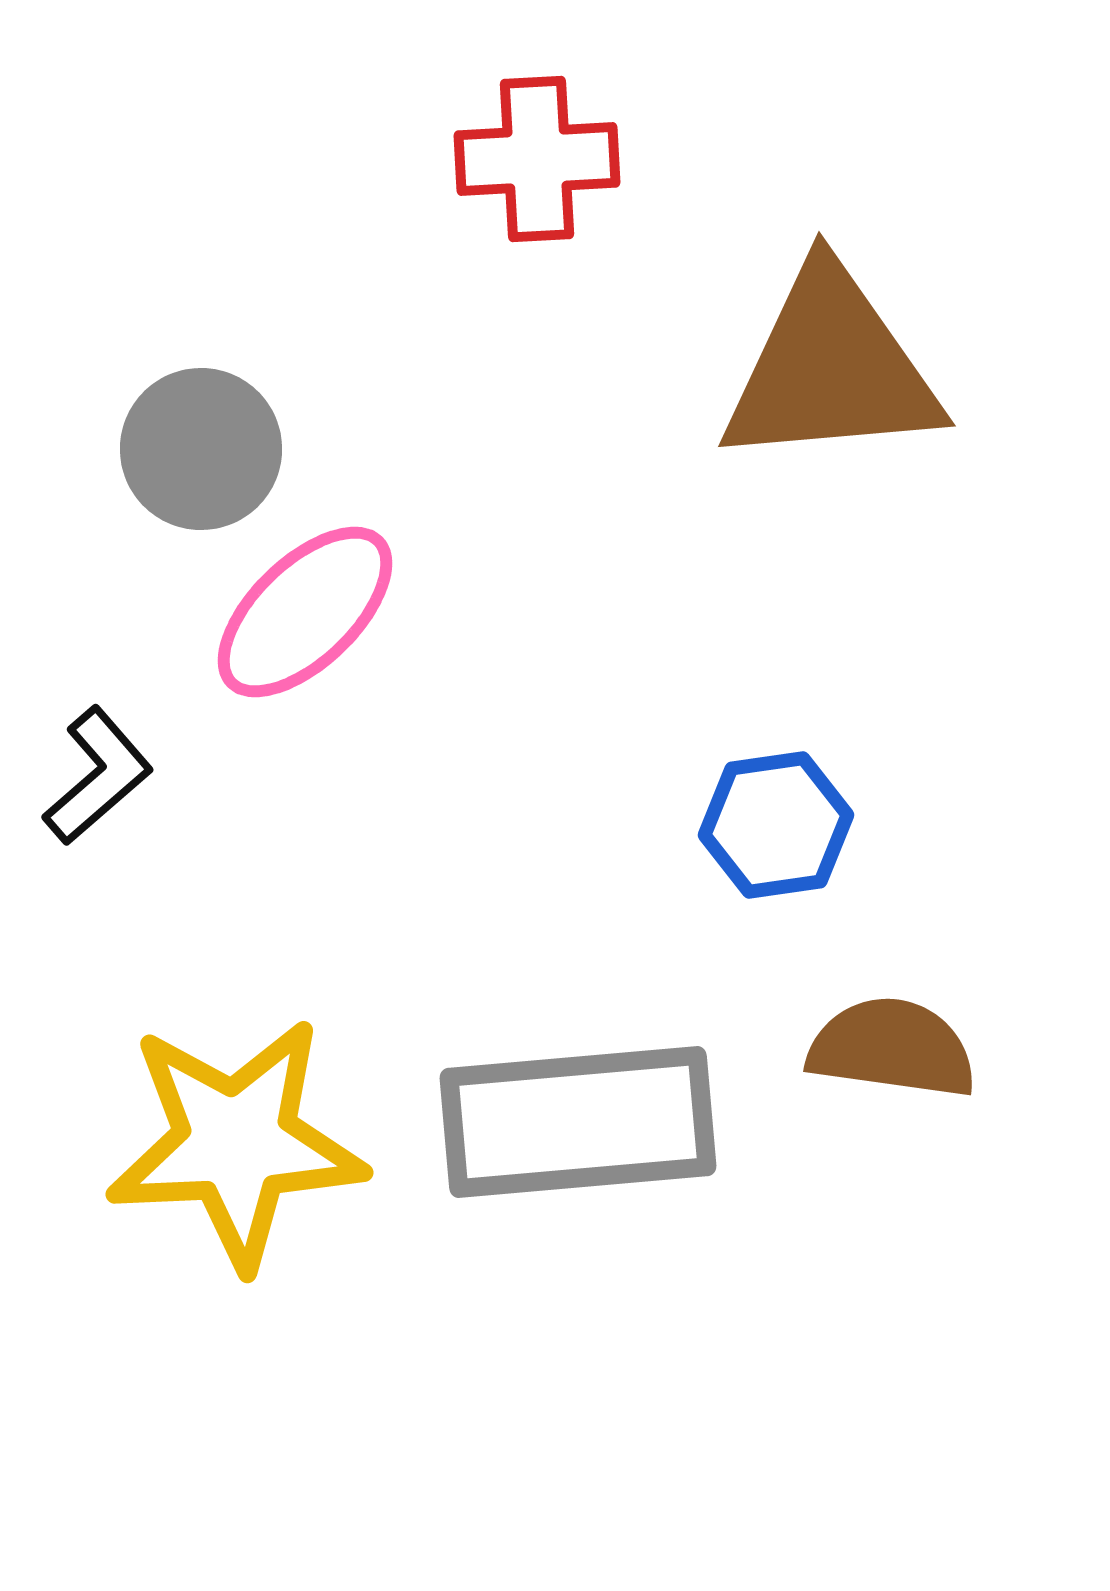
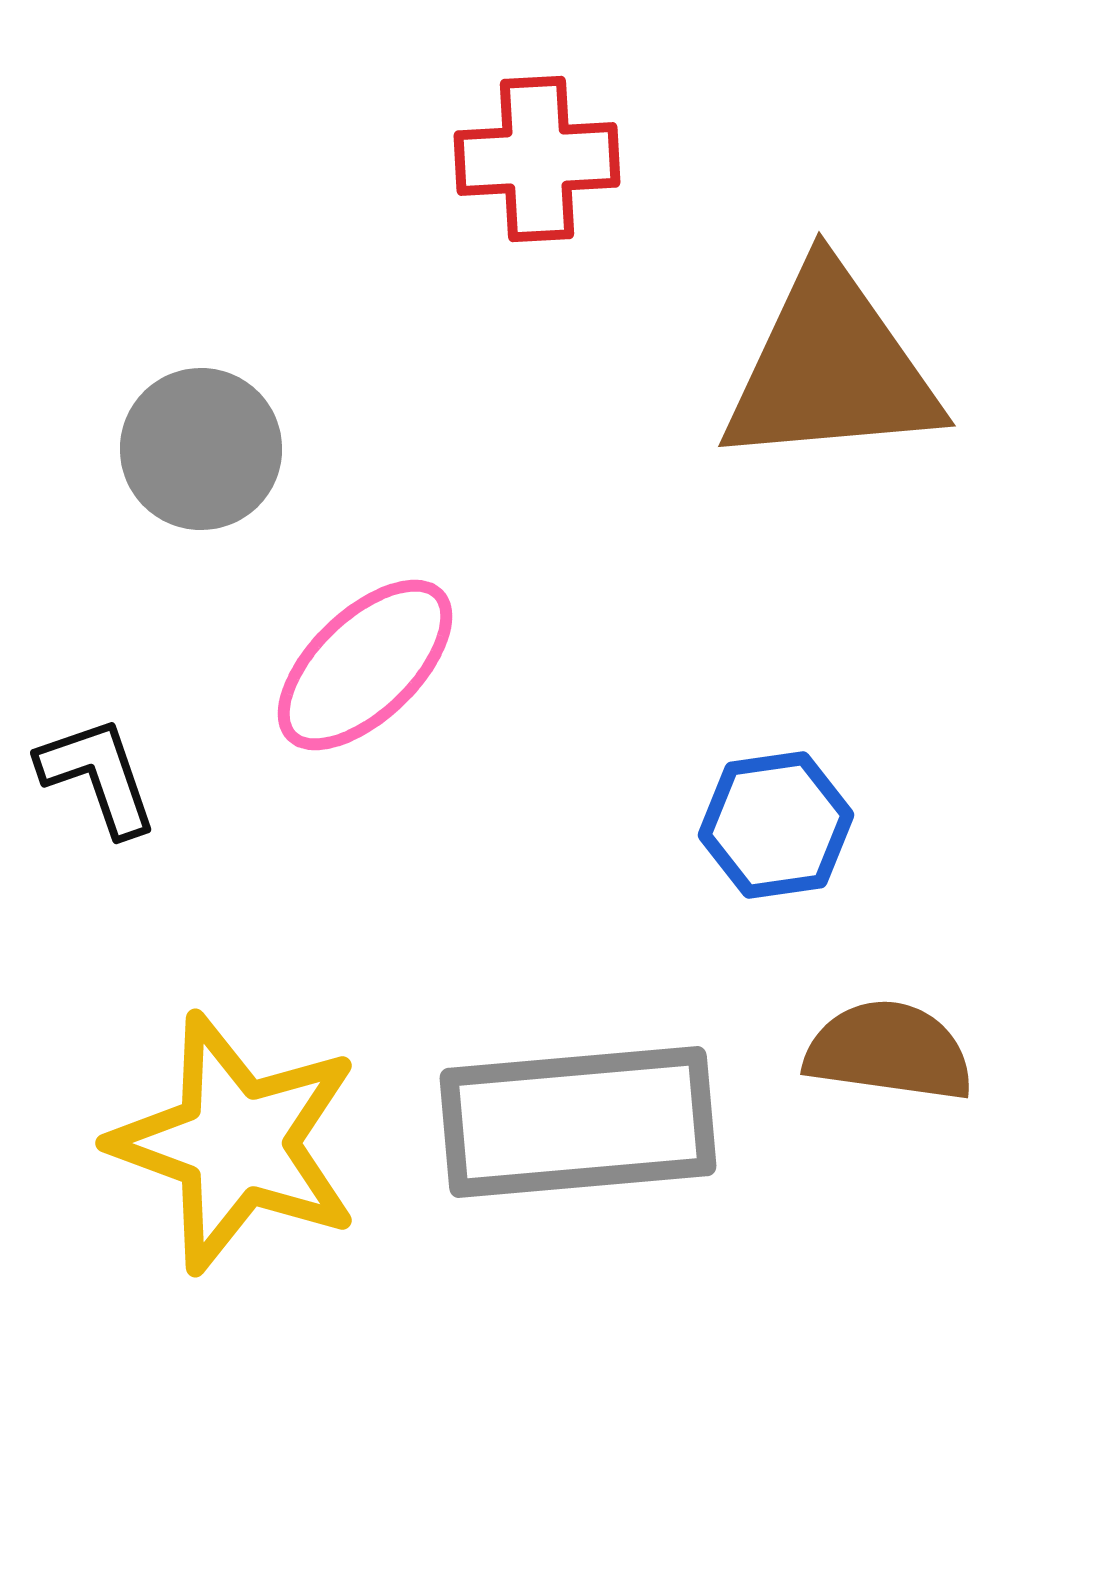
pink ellipse: moved 60 px right, 53 px down
black L-shape: rotated 68 degrees counterclockwise
brown semicircle: moved 3 px left, 3 px down
yellow star: rotated 23 degrees clockwise
